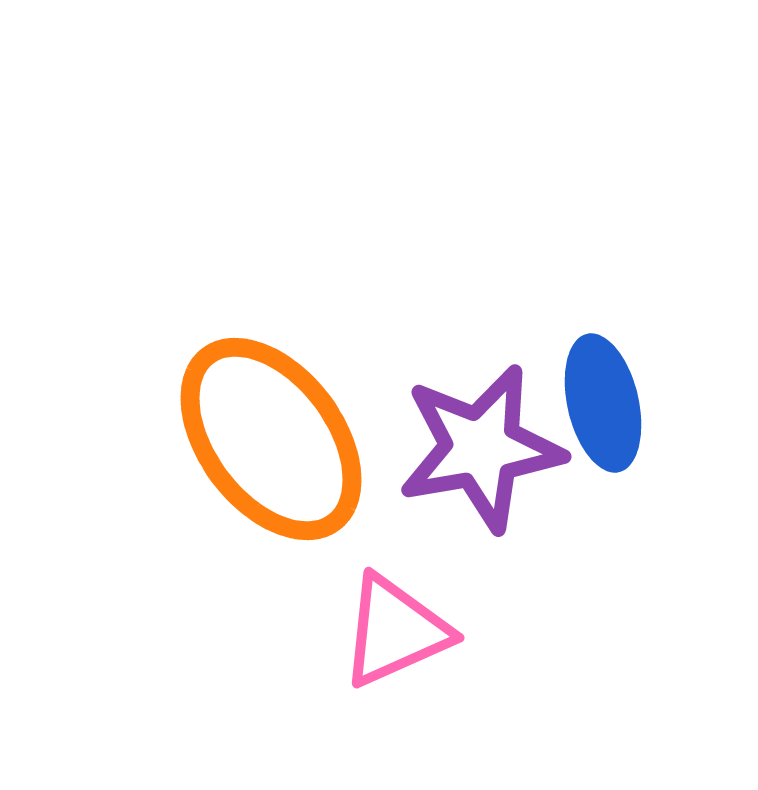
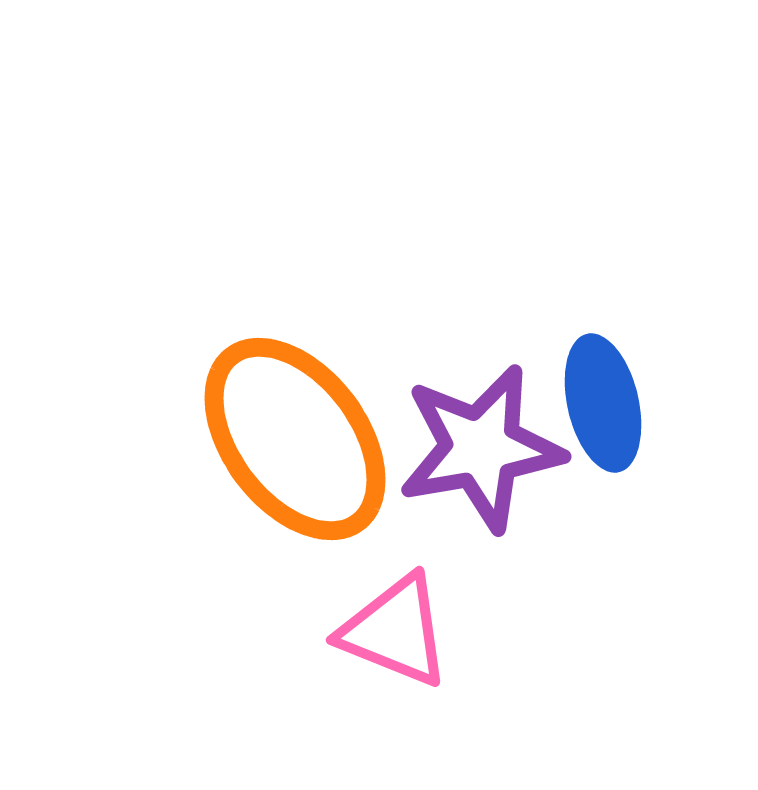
orange ellipse: moved 24 px right
pink triangle: rotated 46 degrees clockwise
